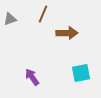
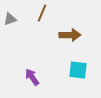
brown line: moved 1 px left, 1 px up
brown arrow: moved 3 px right, 2 px down
cyan square: moved 3 px left, 3 px up; rotated 18 degrees clockwise
